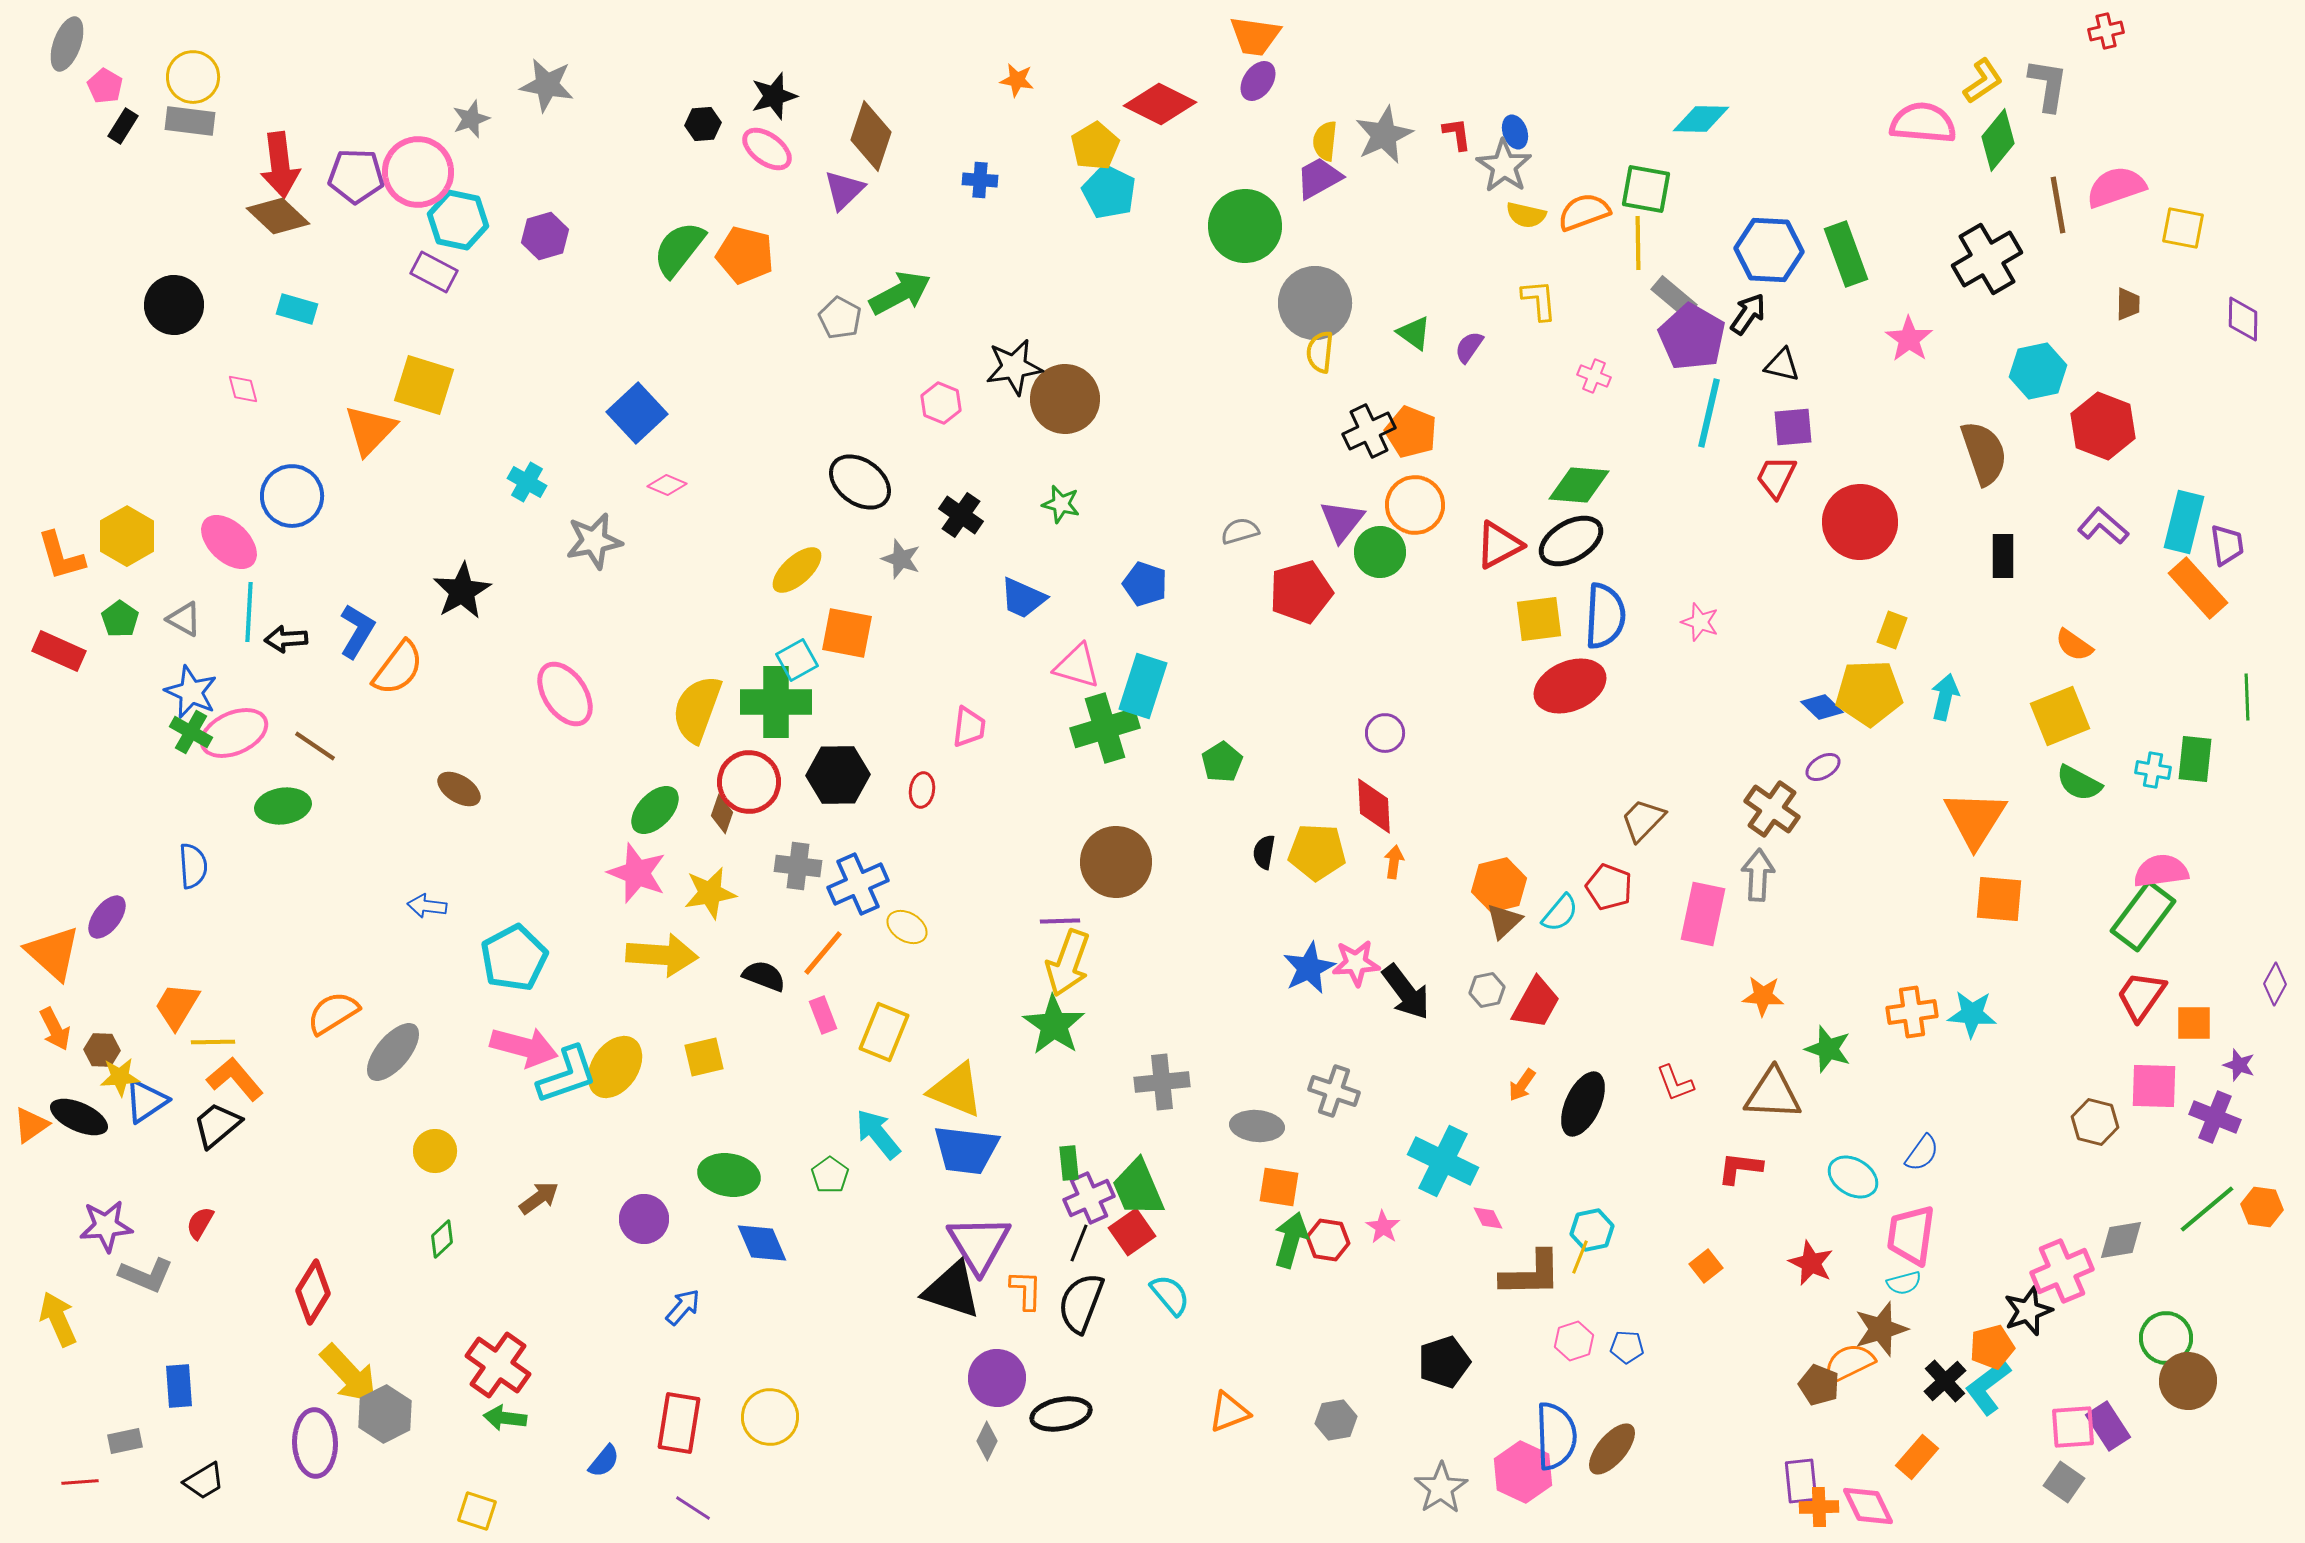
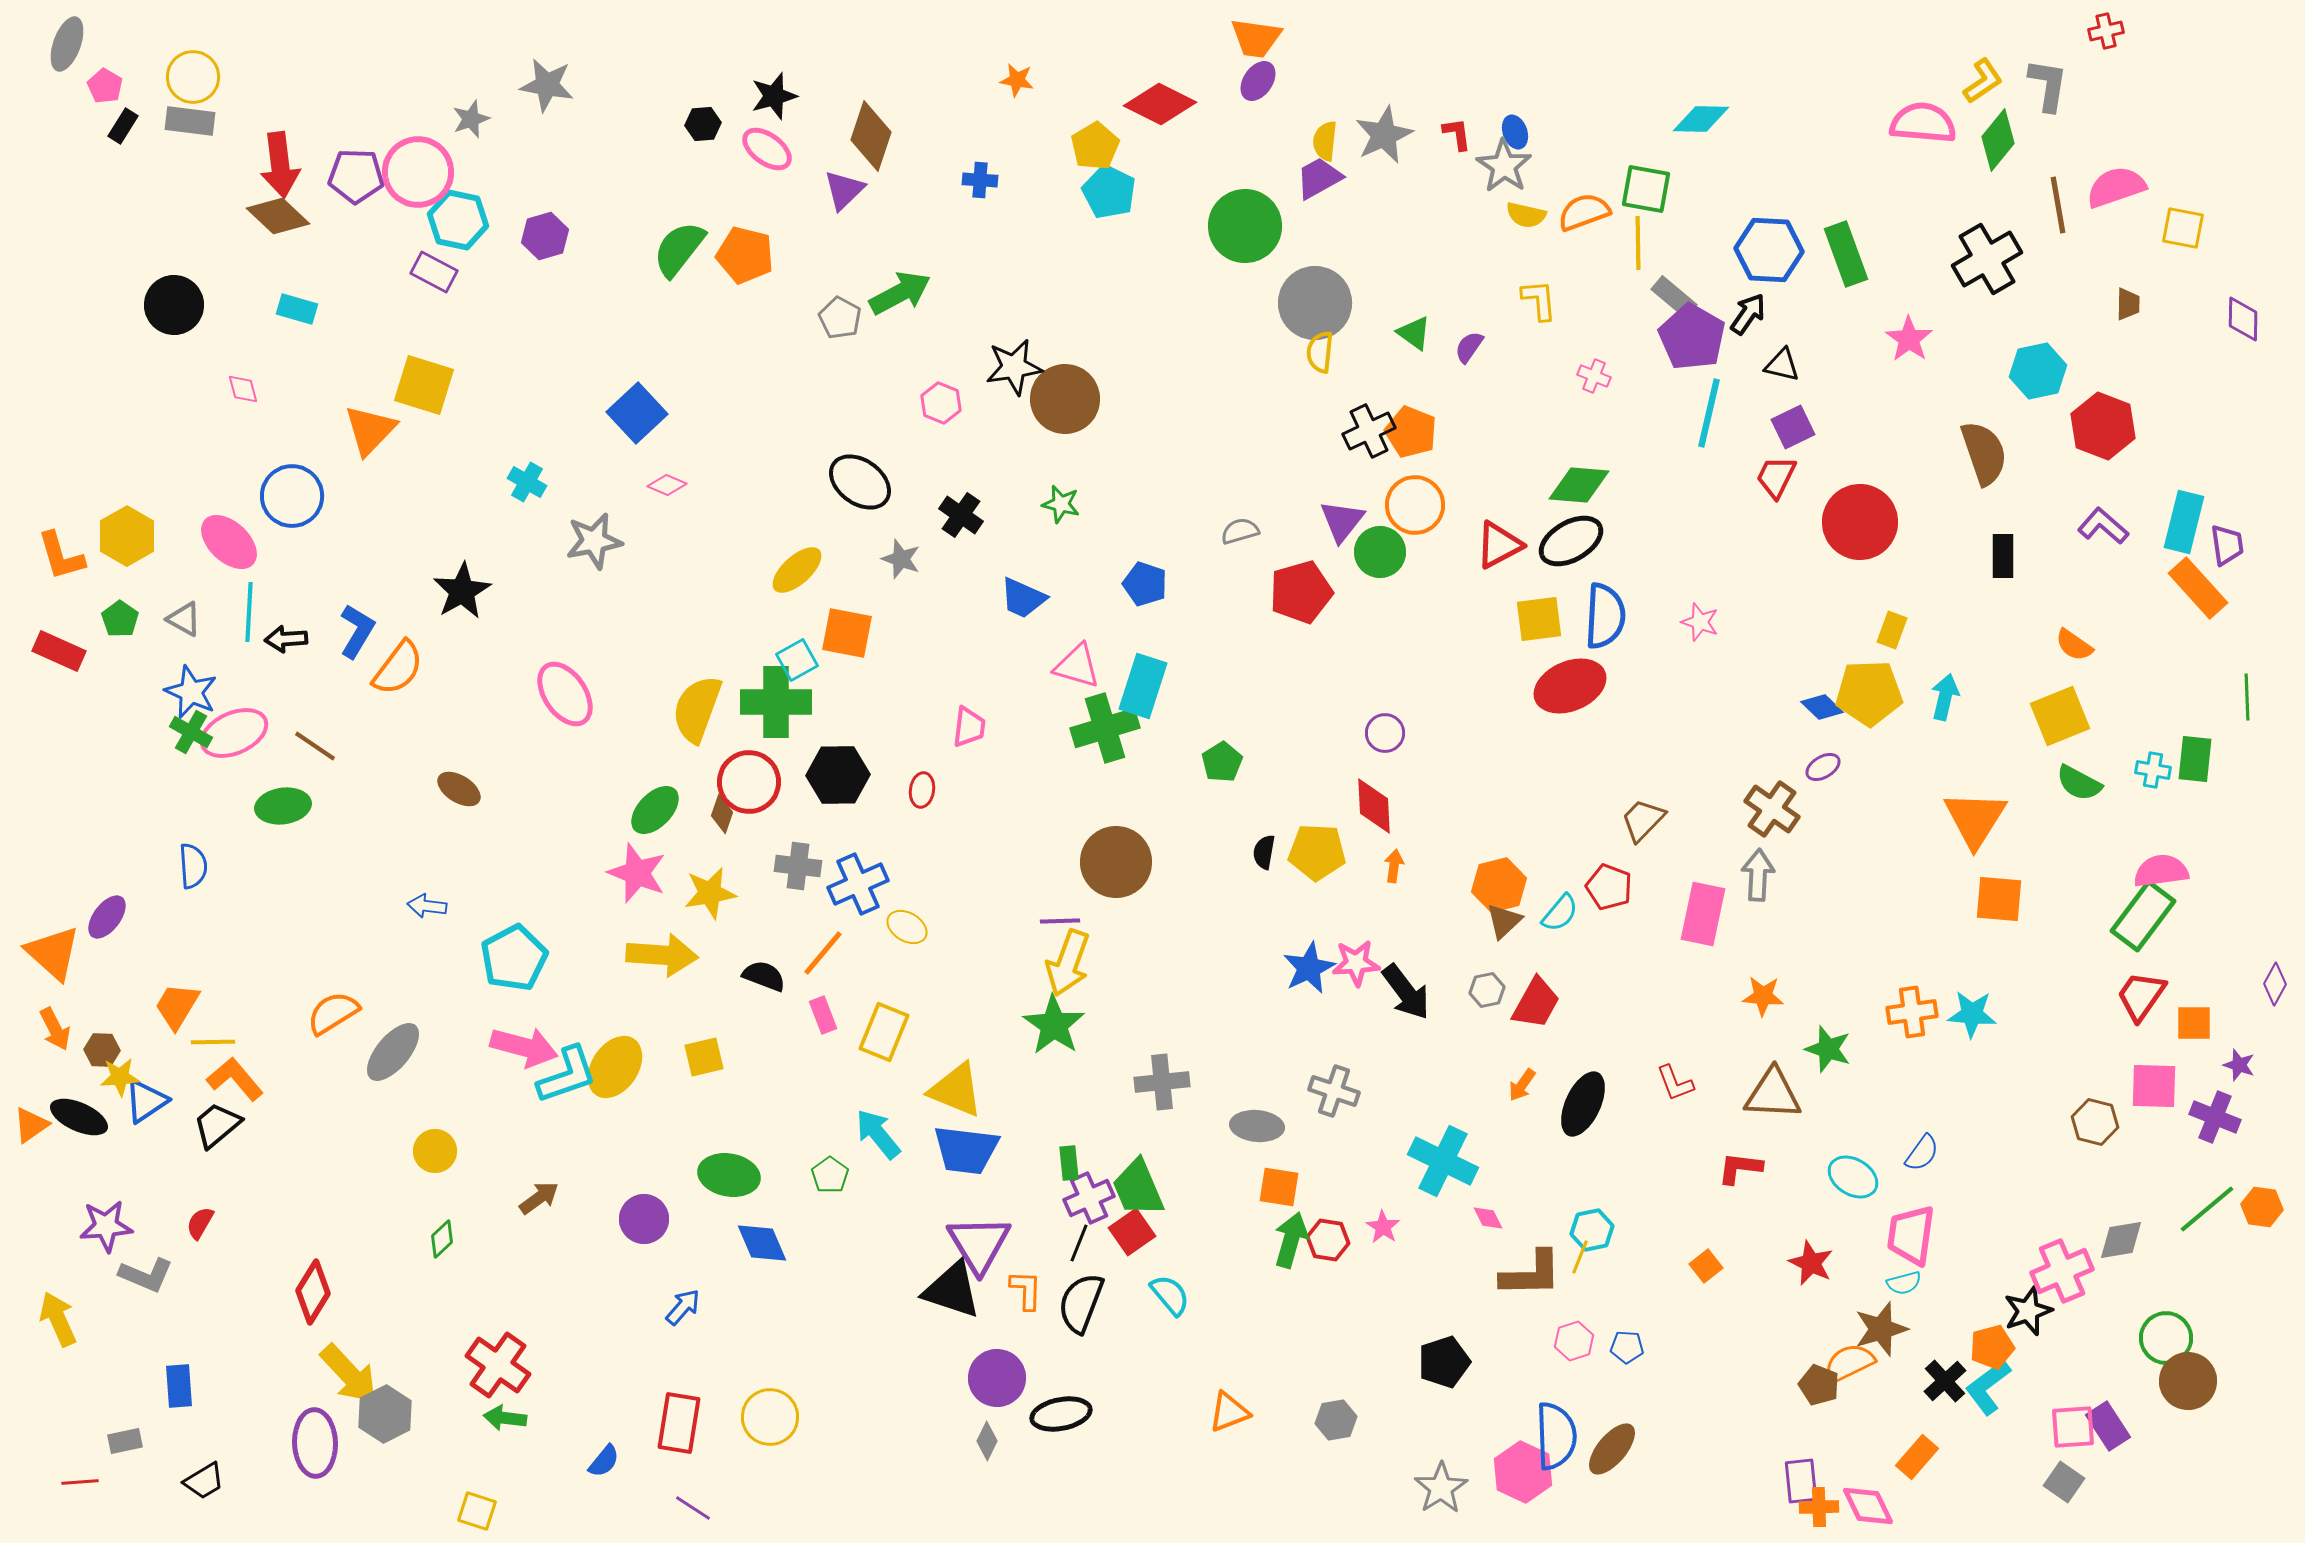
orange trapezoid at (1255, 36): moved 1 px right, 2 px down
purple square at (1793, 427): rotated 21 degrees counterclockwise
orange arrow at (1394, 862): moved 4 px down
